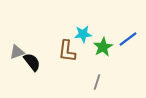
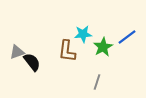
blue line: moved 1 px left, 2 px up
